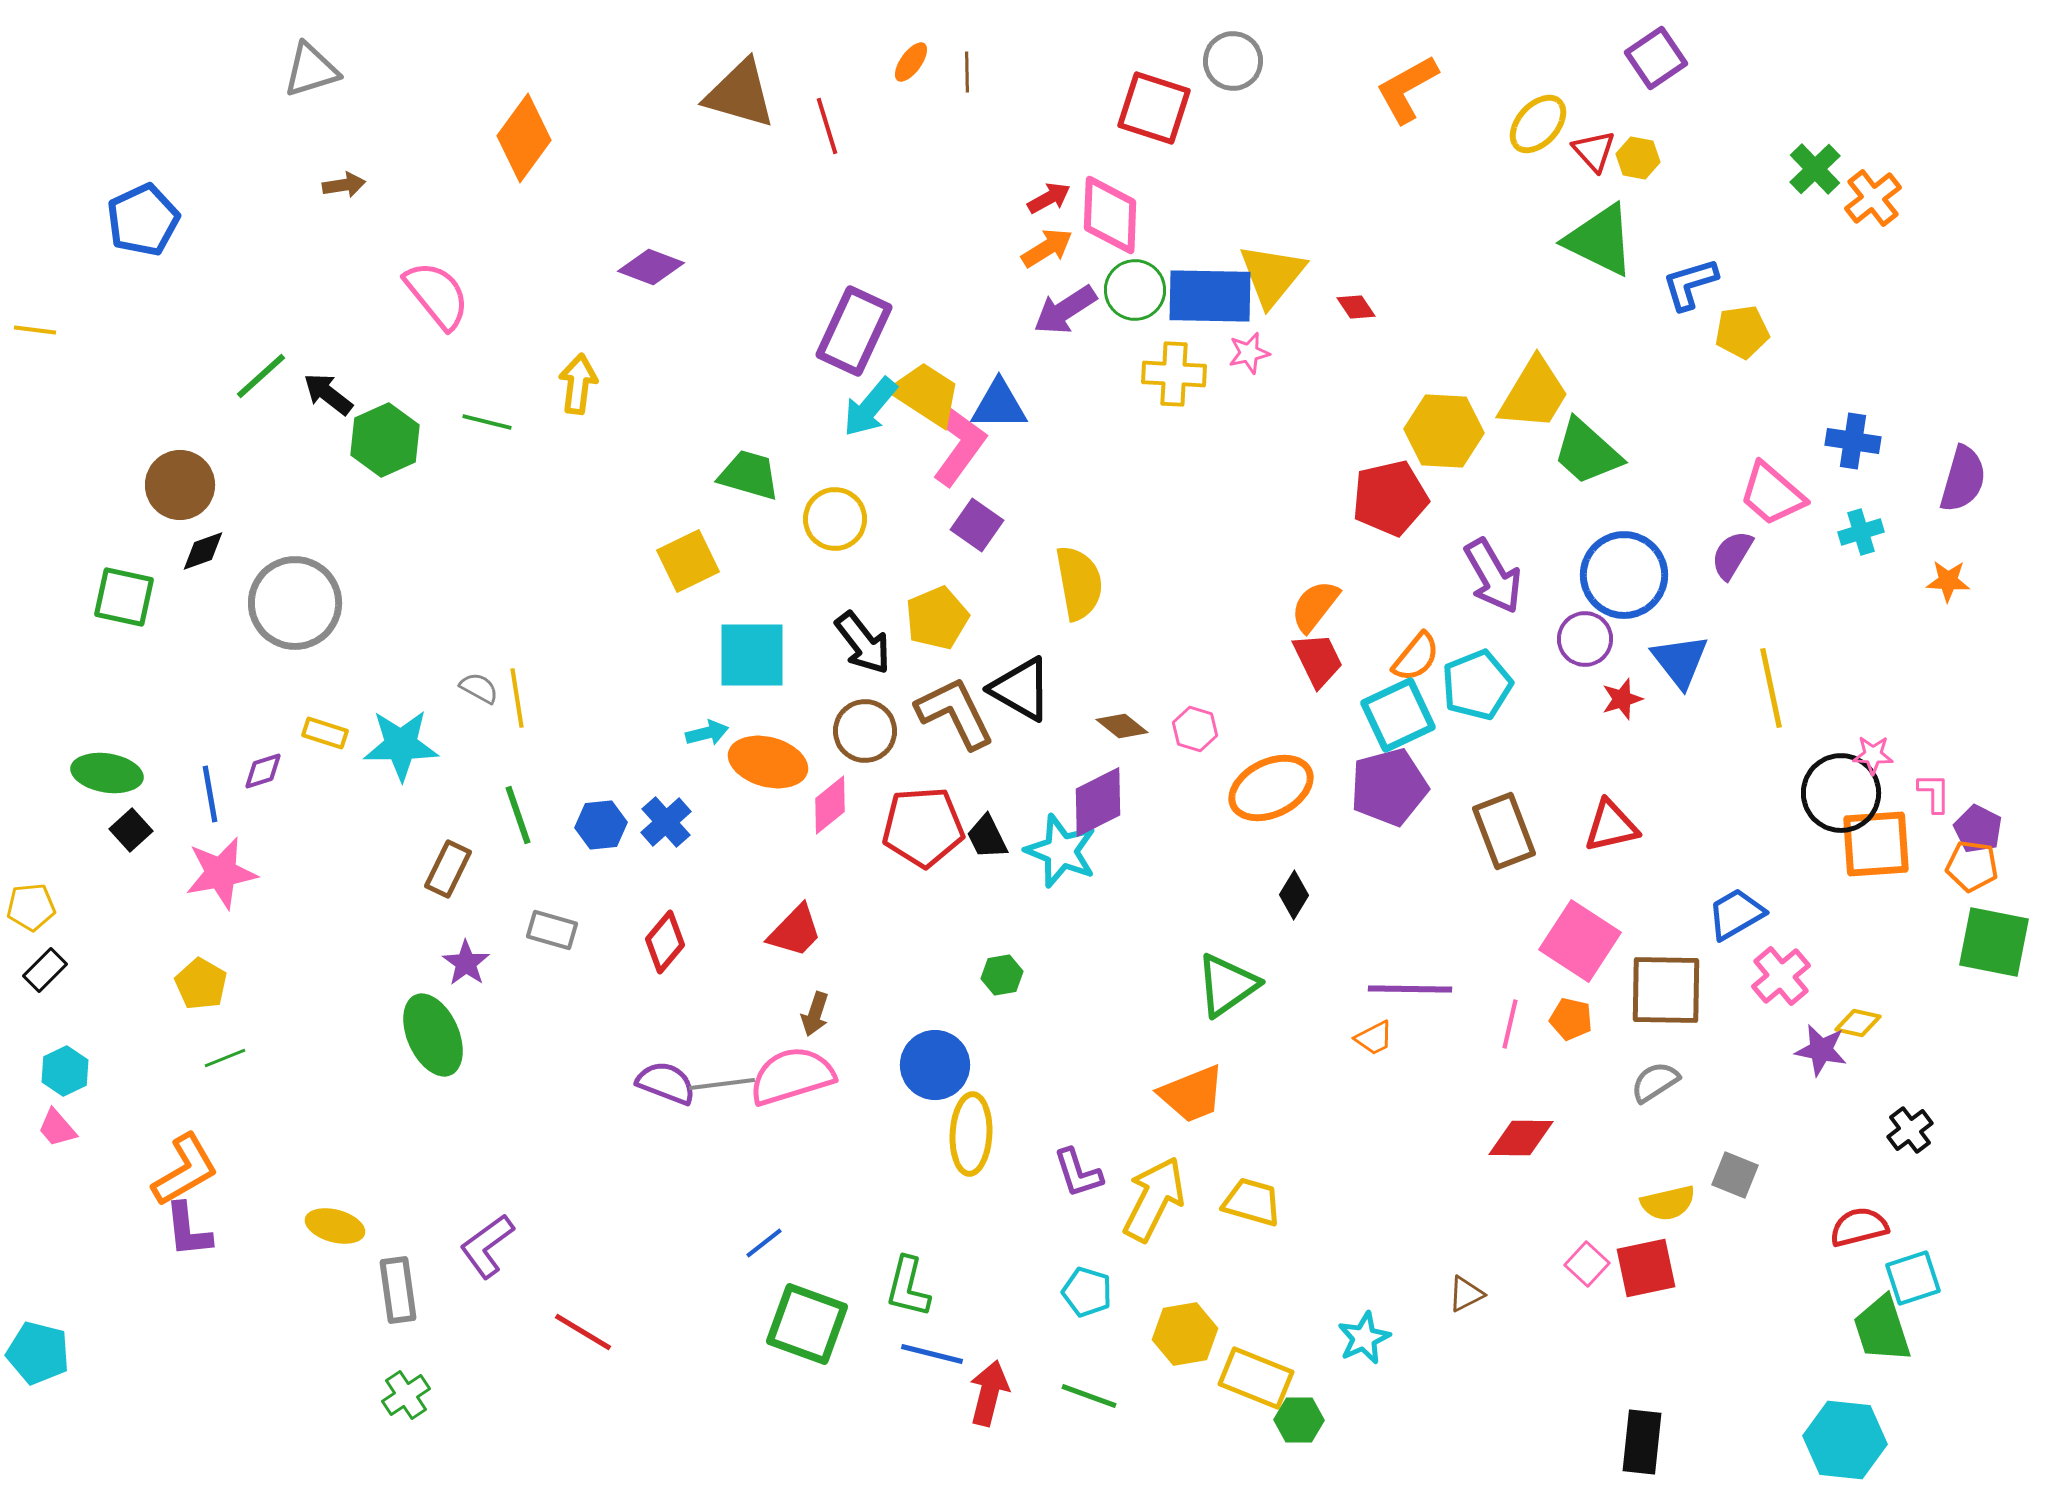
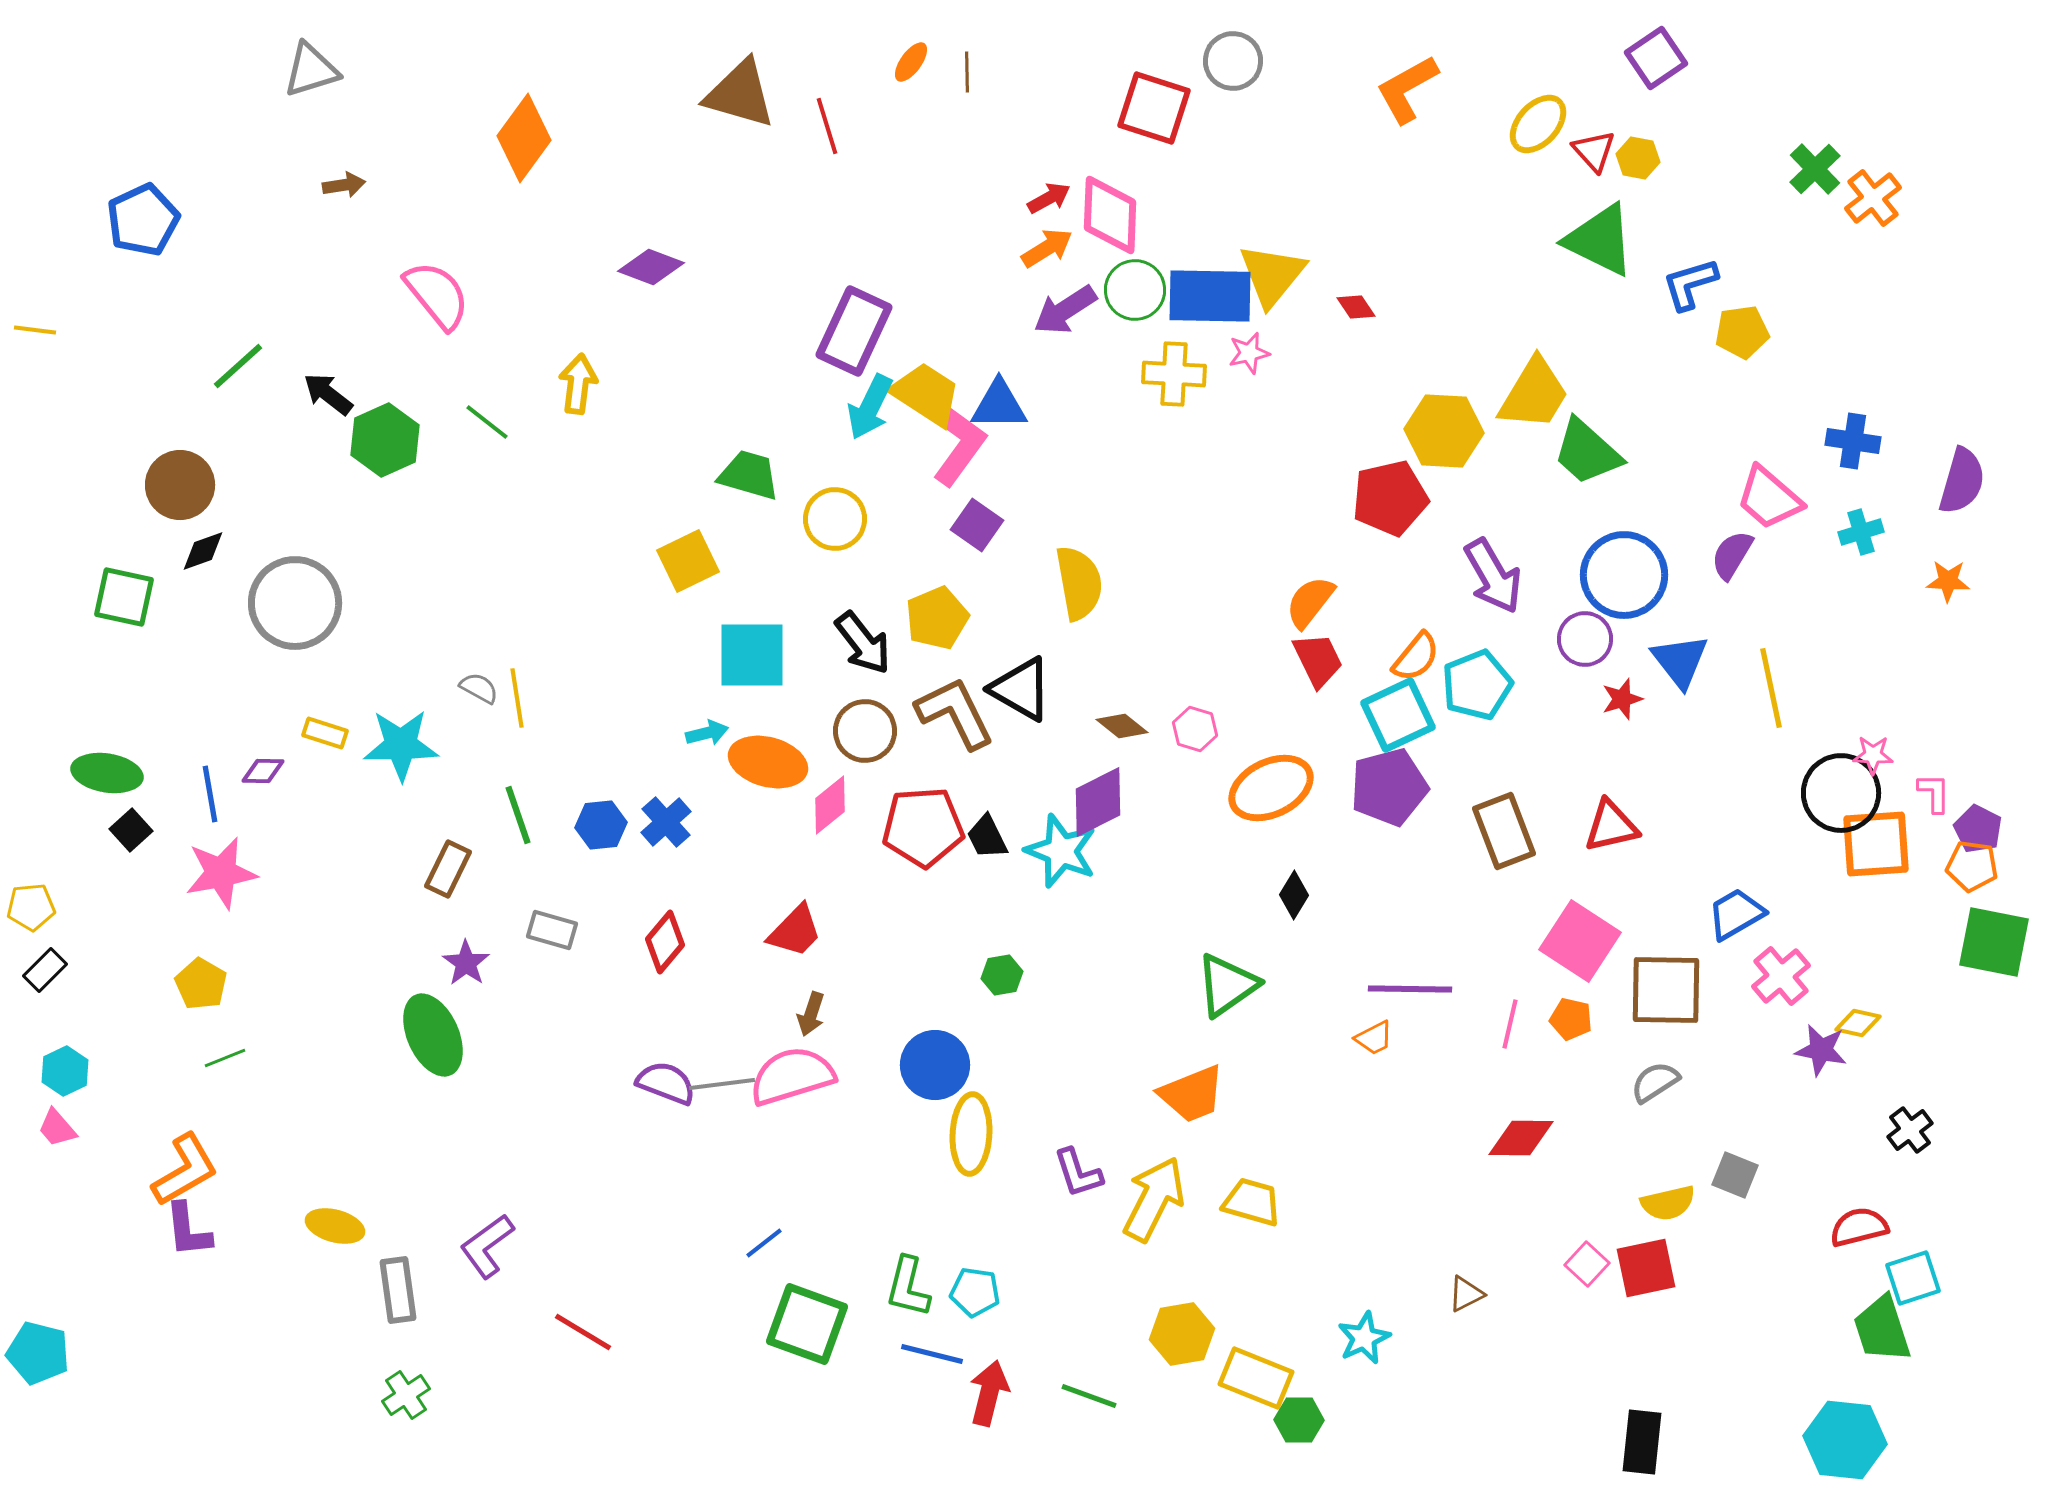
green line at (261, 376): moved 23 px left, 10 px up
cyan arrow at (870, 407): rotated 14 degrees counterclockwise
green line at (487, 422): rotated 24 degrees clockwise
purple semicircle at (1963, 479): moved 1 px left, 2 px down
pink trapezoid at (1772, 494): moved 3 px left, 4 px down
orange semicircle at (1315, 606): moved 5 px left, 4 px up
purple diamond at (263, 771): rotated 18 degrees clockwise
brown arrow at (815, 1014): moved 4 px left
cyan pentagon at (1087, 1292): moved 112 px left; rotated 9 degrees counterclockwise
yellow hexagon at (1185, 1334): moved 3 px left
